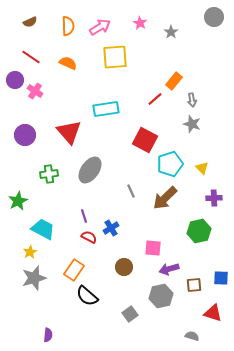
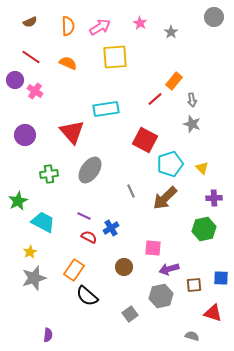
red triangle at (69, 132): moved 3 px right
purple line at (84, 216): rotated 48 degrees counterclockwise
cyan trapezoid at (43, 229): moved 7 px up
green hexagon at (199, 231): moved 5 px right, 2 px up
